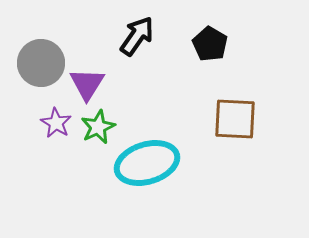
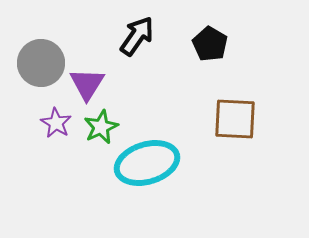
green star: moved 3 px right
